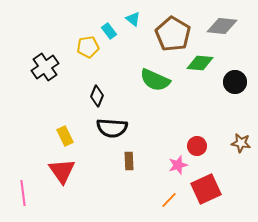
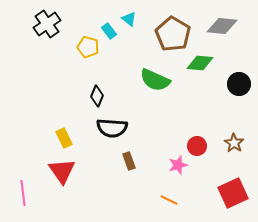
cyan triangle: moved 4 px left
yellow pentagon: rotated 25 degrees clockwise
black cross: moved 2 px right, 43 px up
black circle: moved 4 px right, 2 px down
yellow rectangle: moved 1 px left, 2 px down
brown star: moved 7 px left; rotated 24 degrees clockwise
brown rectangle: rotated 18 degrees counterclockwise
red square: moved 27 px right, 4 px down
orange line: rotated 72 degrees clockwise
